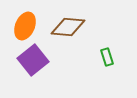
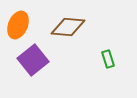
orange ellipse: moved 7 px left, 1 px up
green rectangle: moved 1 px right, 2 px down
